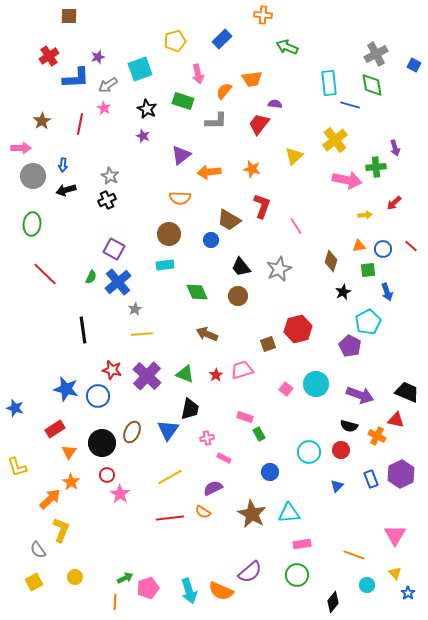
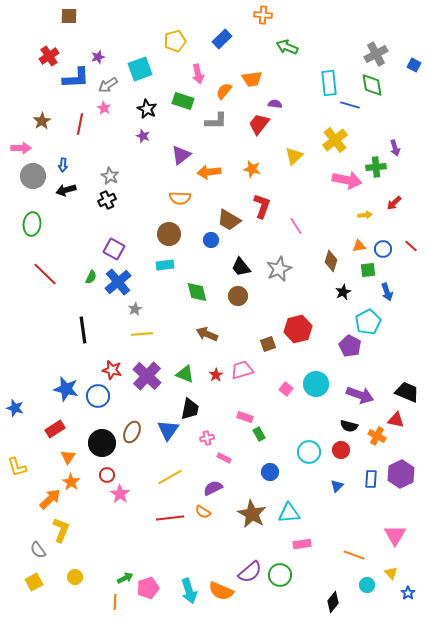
green diamond at (197, 292): rotated 10 degrees clockwise
orange triangle at (69, 452): moved 1 px left, 5 px down
blue rectangle at (371, 479): rotated 24 degrees clockwise
yellow triangle at (395, 573): moved 4 px left
green circle at (297, 575): moved 17 px left
